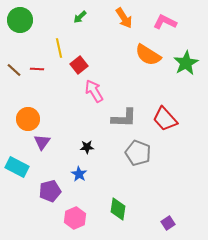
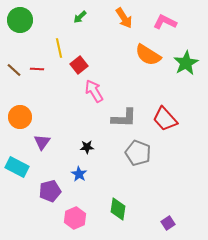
orange circle: moved 8 px left, 2 px up
